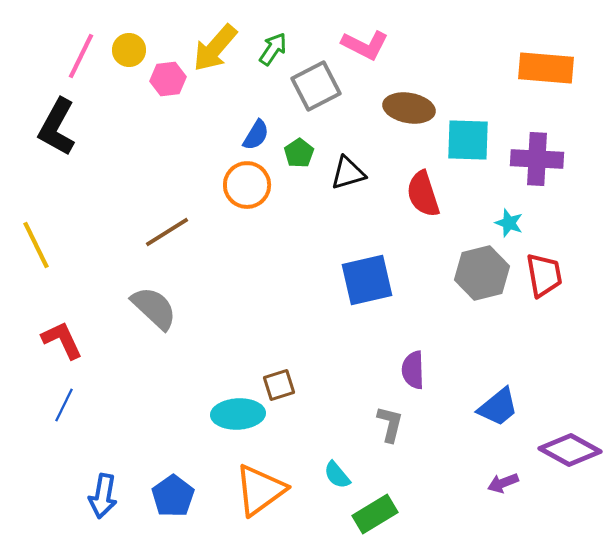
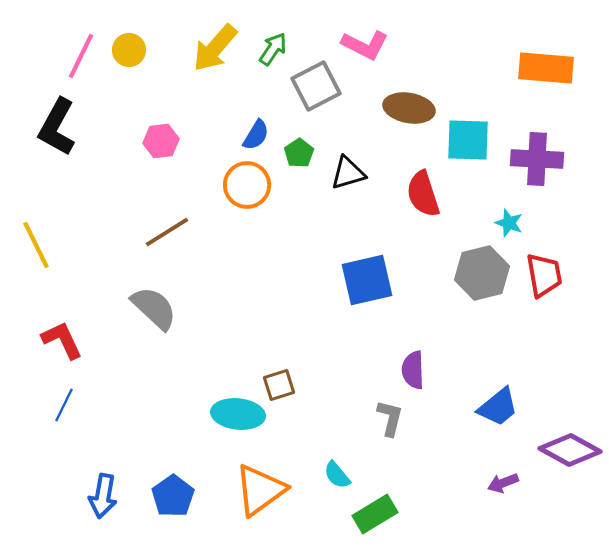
pink hexagon: moved 7 px left, 62 px down
cyan ellipse: rotated 9 degrees clockwise
gray L-shape: moved 6 px up
